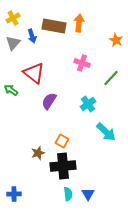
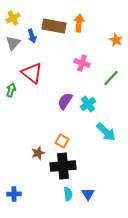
red triangle: moved 2 px left
green arrow: rotated 72 degrees clockwise
purple semicircle: moved 16 px right
